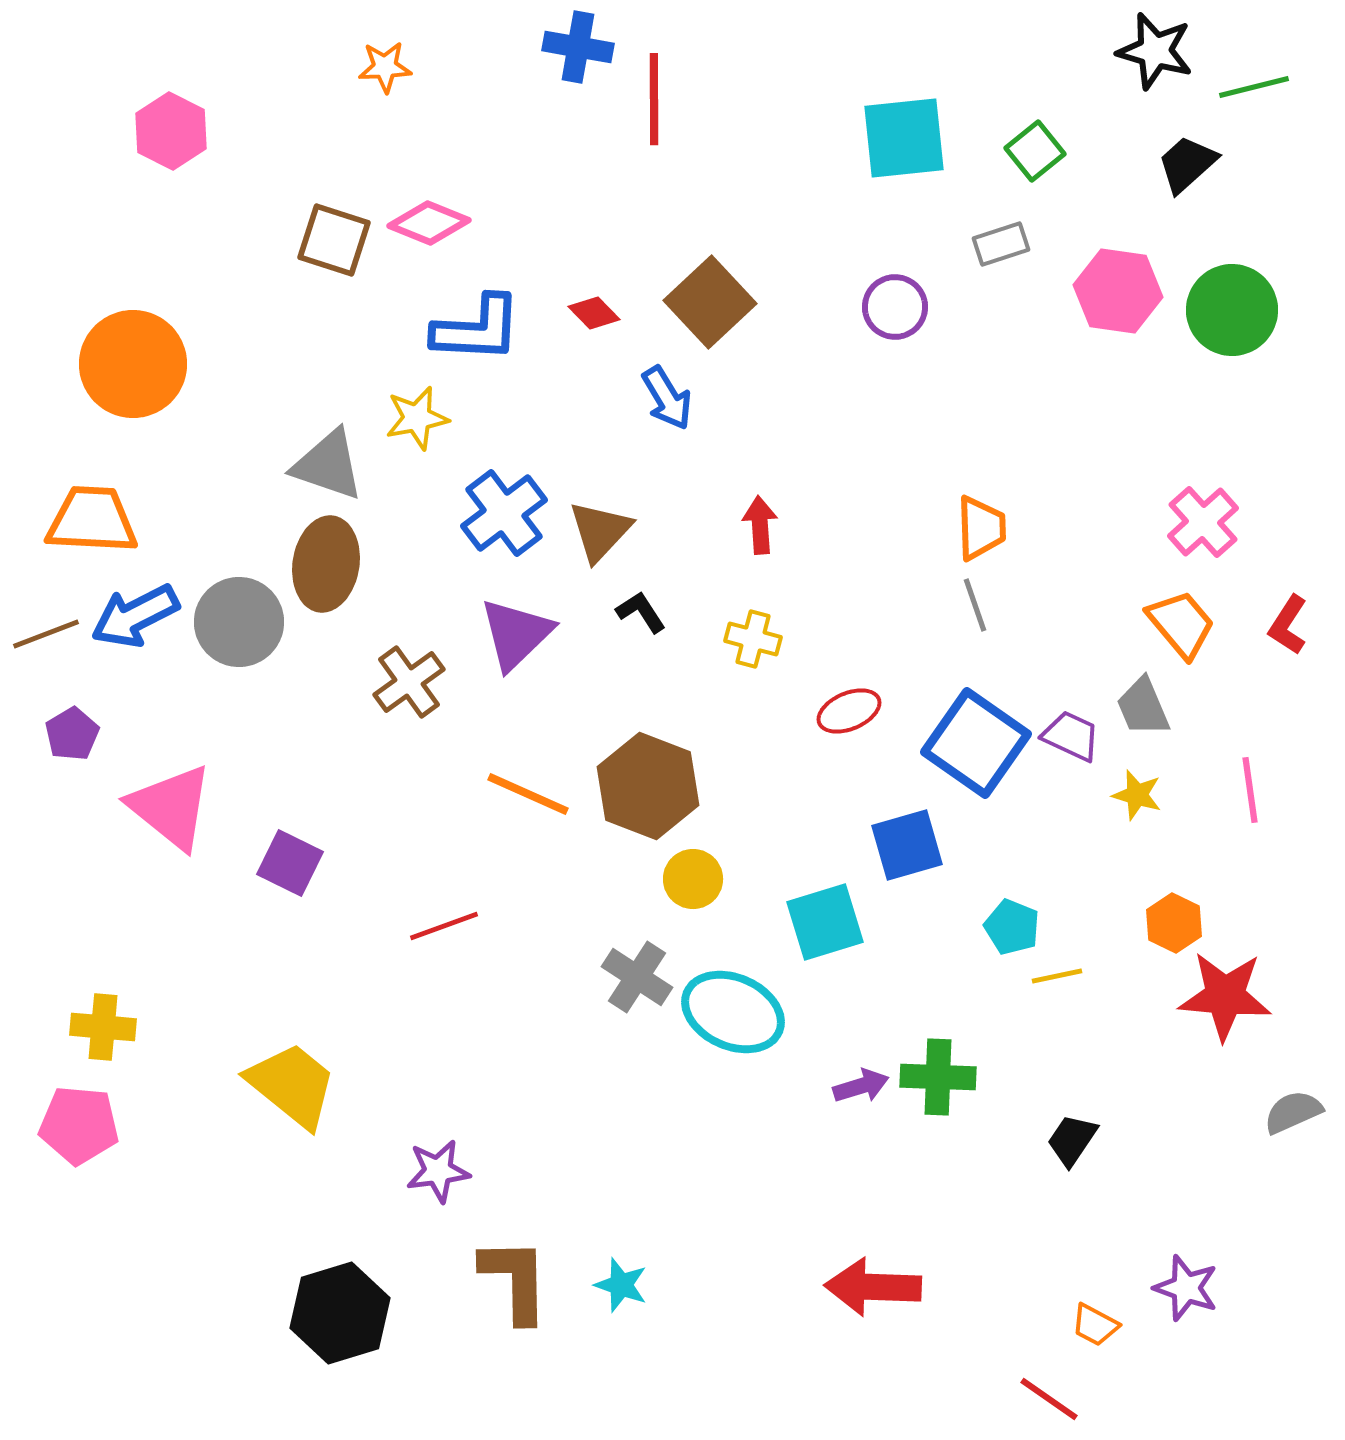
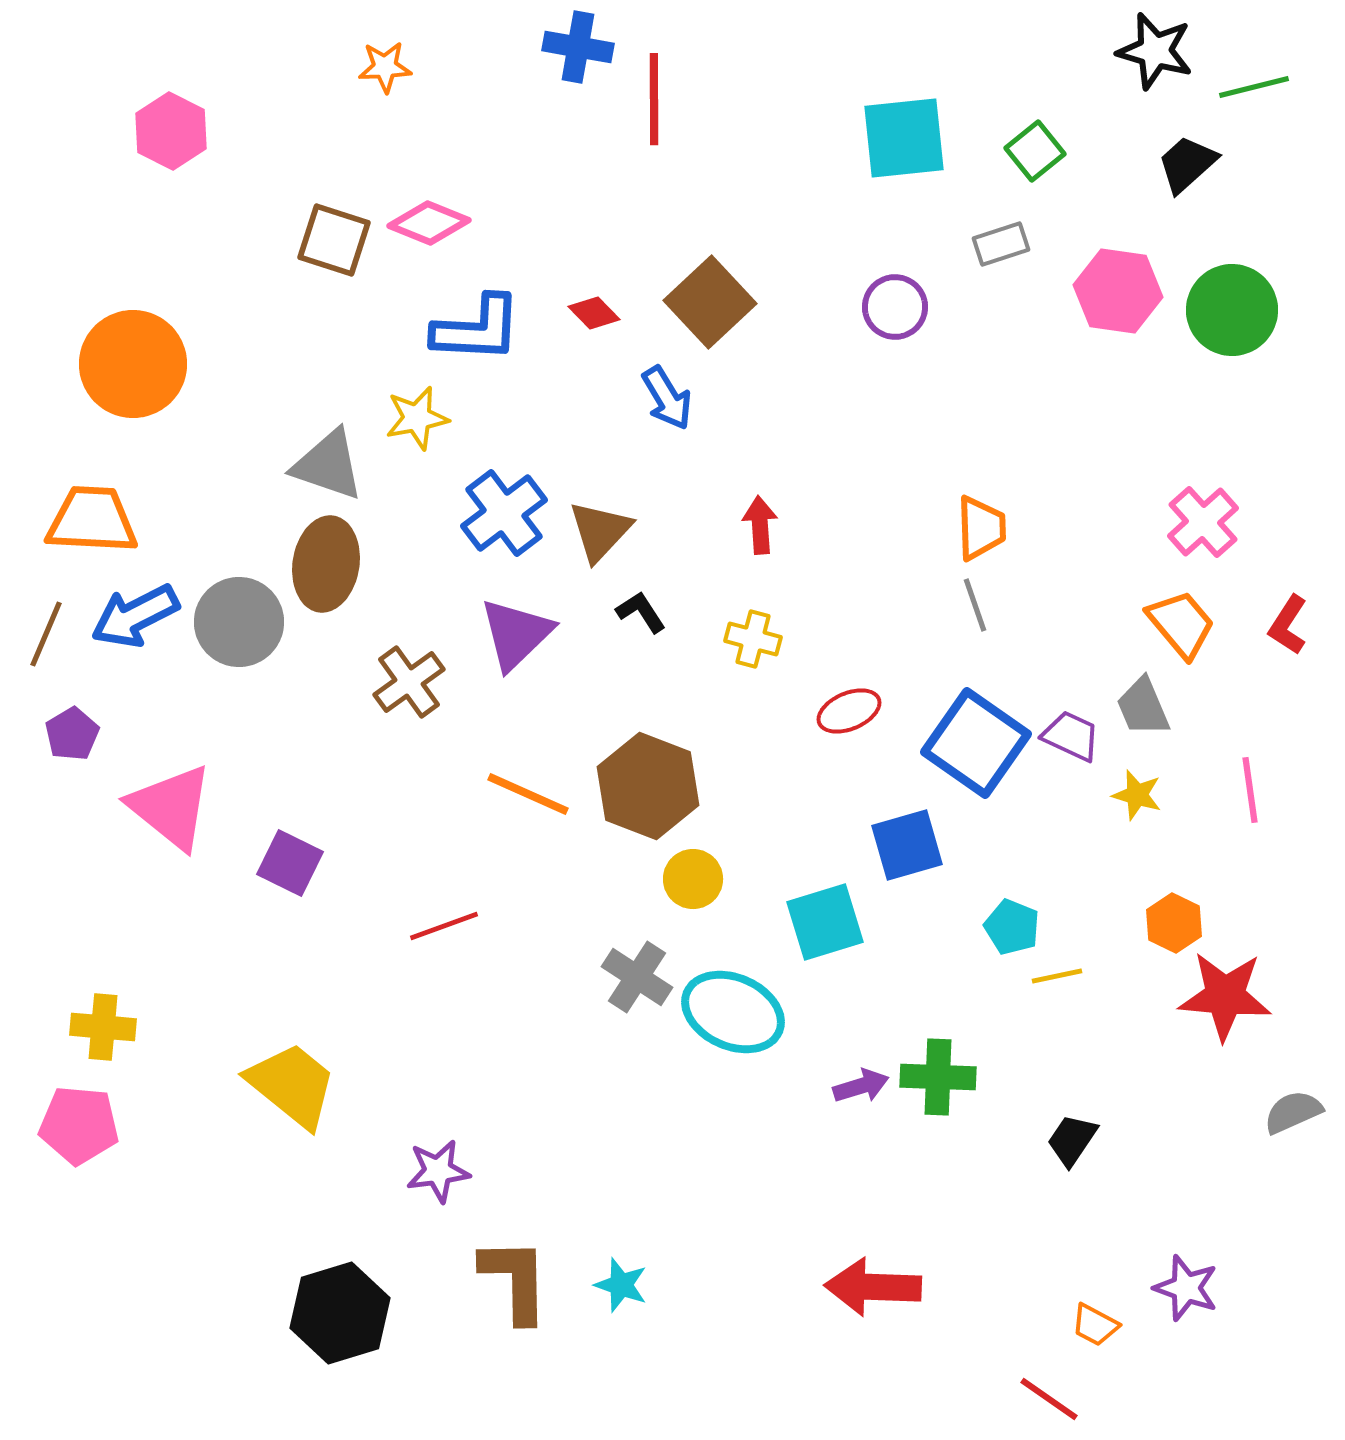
brown line at (46, 634): rotated 46 degrees counterclockwise
